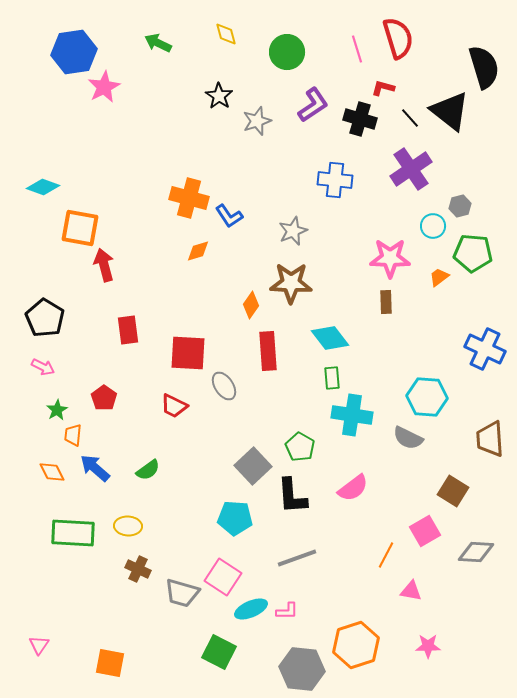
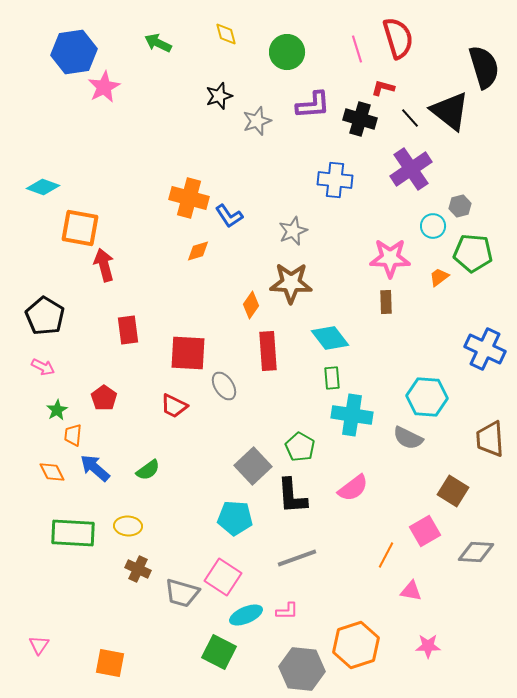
black star at (219, 96): rotated 20 degrees clockwise
purple L-shape at (313, 105): rotated 30 degrees clockwise
black pentagon at (45, 318): moved 2 px up
cyan ellipse at (251, 609): moved 5 px left, 6 px down
